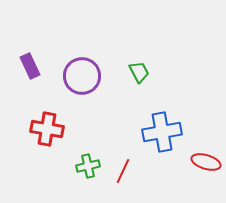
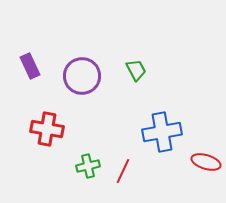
green trapezoid: moved 3 px left, 2 px up
